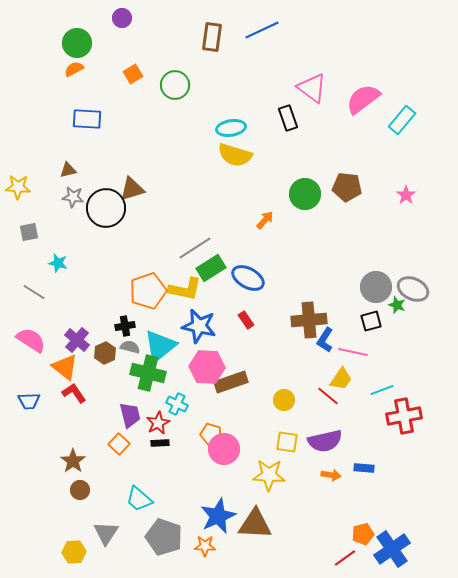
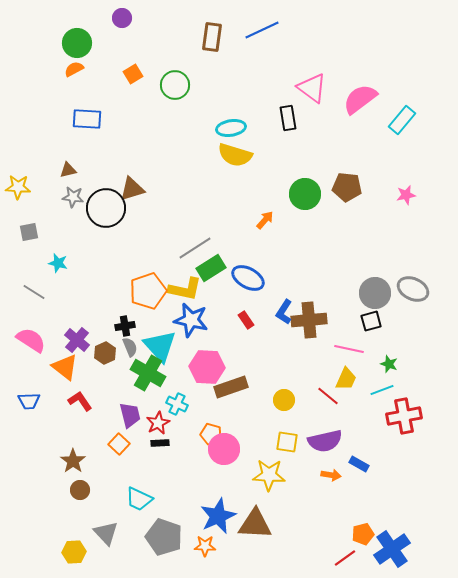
pink semicircle at (363, 99): moved 3 px left
black rectangle at (288, 118): rotated 10 degrees clockwise
pink star at (406, 195): rotated 24 degrees clockwise
gray circle at (376, 287): moved 1 px left, 6 px down
green star at (397, 305): moved 8 px left, 59 px down
blue star at (199, 326): moved 8 px left, 6 px up
blue L-shape at (325, 340): moved 41 px left, 28 px up
cyan triangle at (160, 346): rotated 33 degrees counterclockwise
gray semicircle at (130, 347): rotated 54 degrees clockwise
pink line at (353, 352): moved 4 px left, 3 px up
green cross at (148, 373): rotated 16 degrees clockwise
yellow trapezoid at (341, 379): moved 5 px right; rotated 10 degrees counterclockwise
brown rectangle at (231, 382): moved 5 px down
red L-shape at (74, 393): moved 6 px right, 8 px down
blue rectangle at (364, 468): moved 5 px left, 4 px up; rotated 24 degrees clockwise
cyan trapezoid at (139, 499): rotated 16 degrees counterclockwise
gray triangle at (106, 533): rotated 16 degrees counterclockwise
